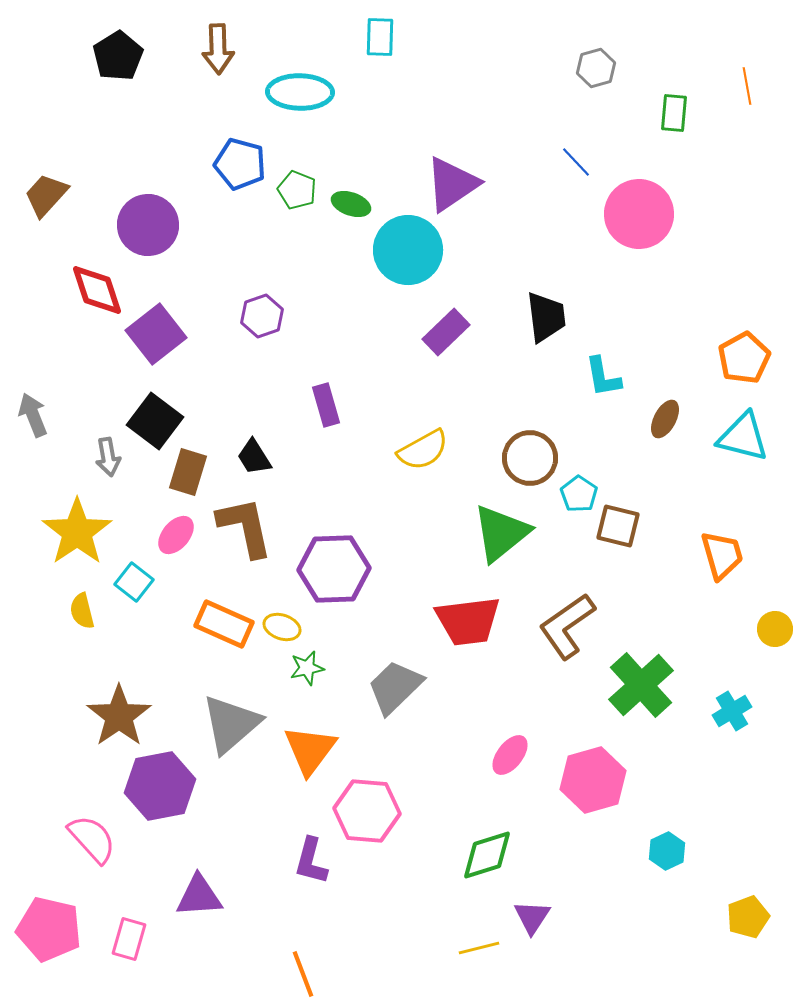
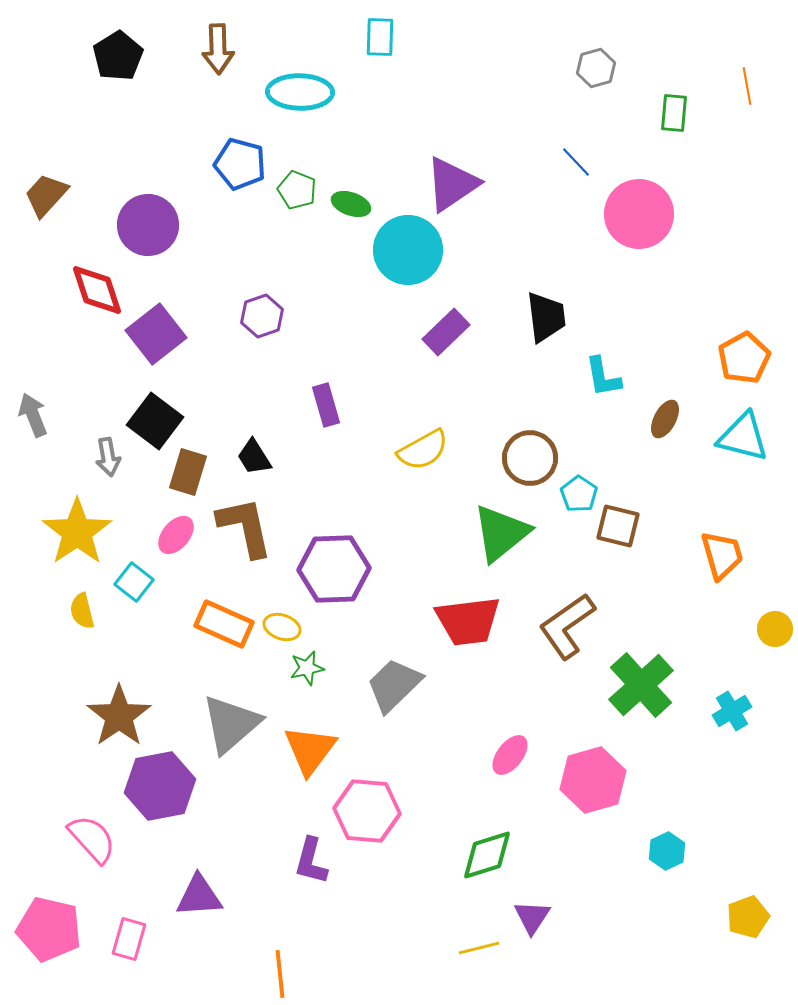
gray trapezoid at (395, 687): moved 1 px left, 2 px up
orange line at (303, 974): moved 23 px left; rotated 15 degrees clockwise
